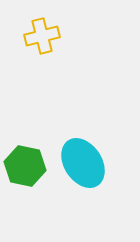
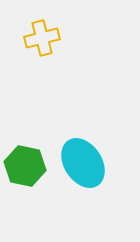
yellow cross: moved 2 px down
